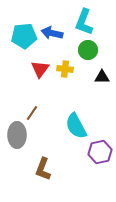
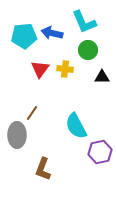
cyan L-shape: rotated 44 degrees counterclockwise
